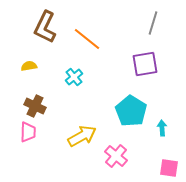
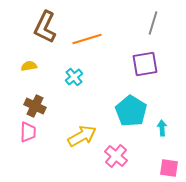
orange line: rotated 56 degrees counterclockwise
